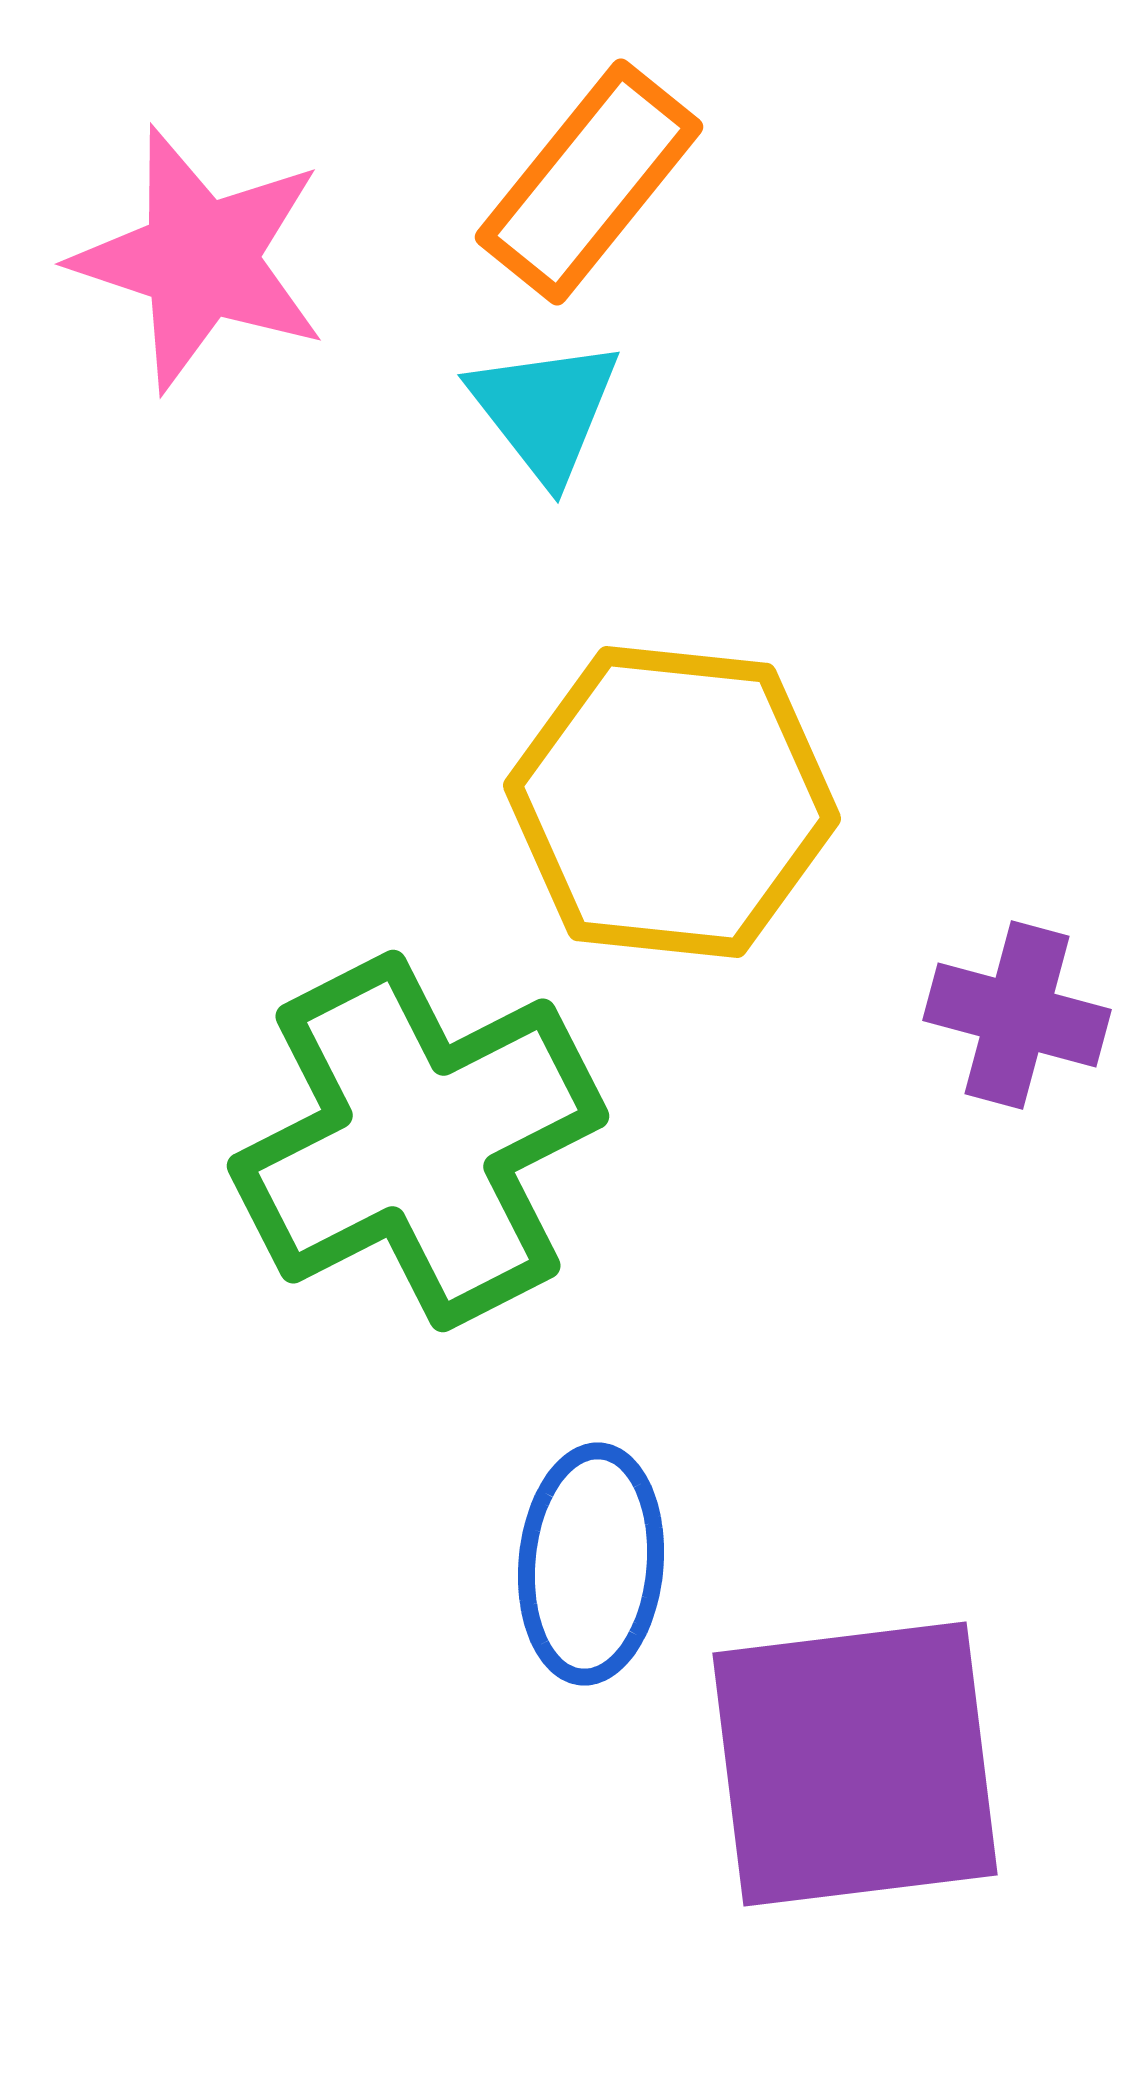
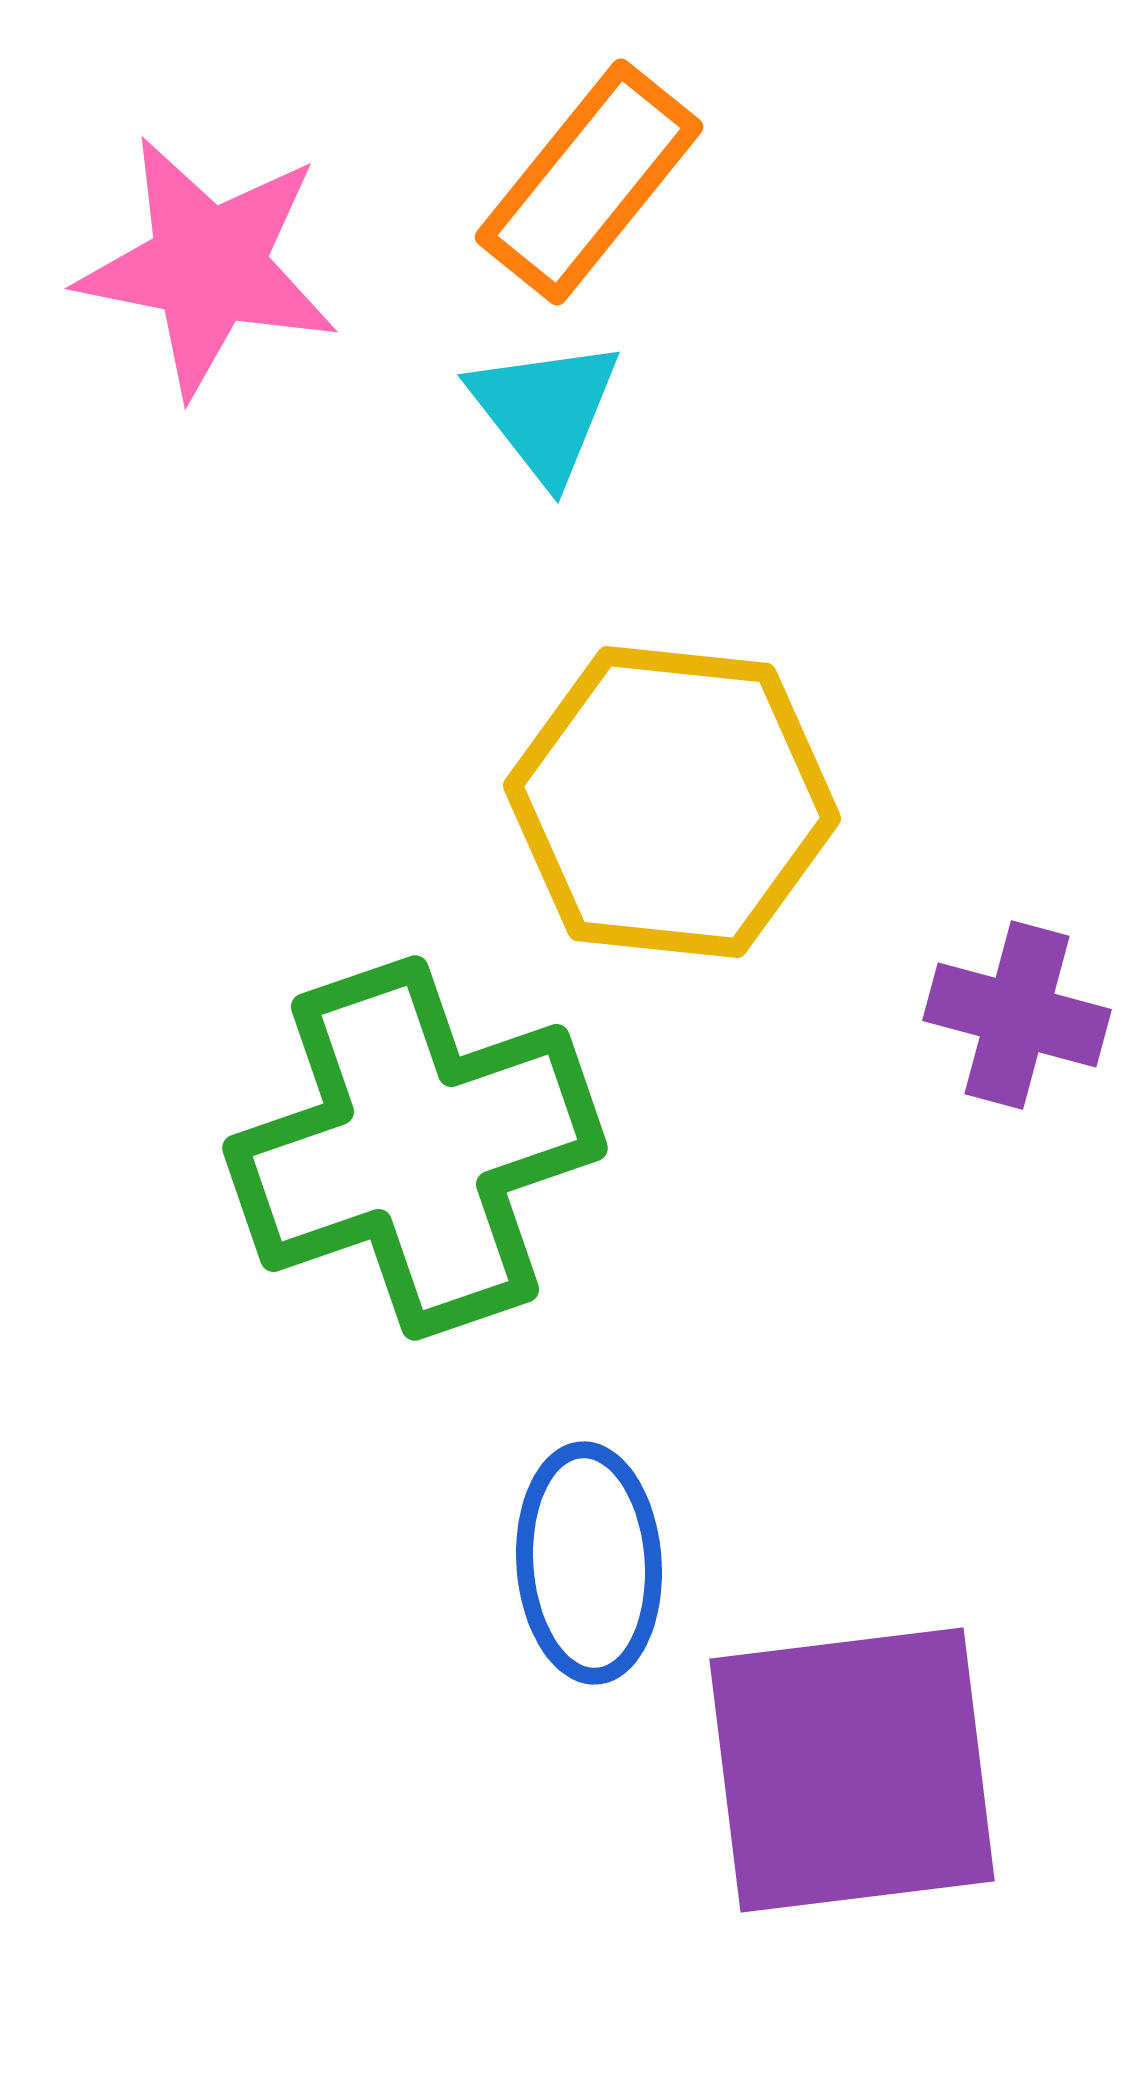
pink star: moved 8 px right, 7 px down; rotated 7 degrees counterclockwise
green cross: moved 3 px left, 7 px down; rotated 8 degrees clockwise
blue ellipse: moved 2 px left, 1 px up; rotated 9 degrees counterclockwise
purple square: moved 3 px left, 6 px down
